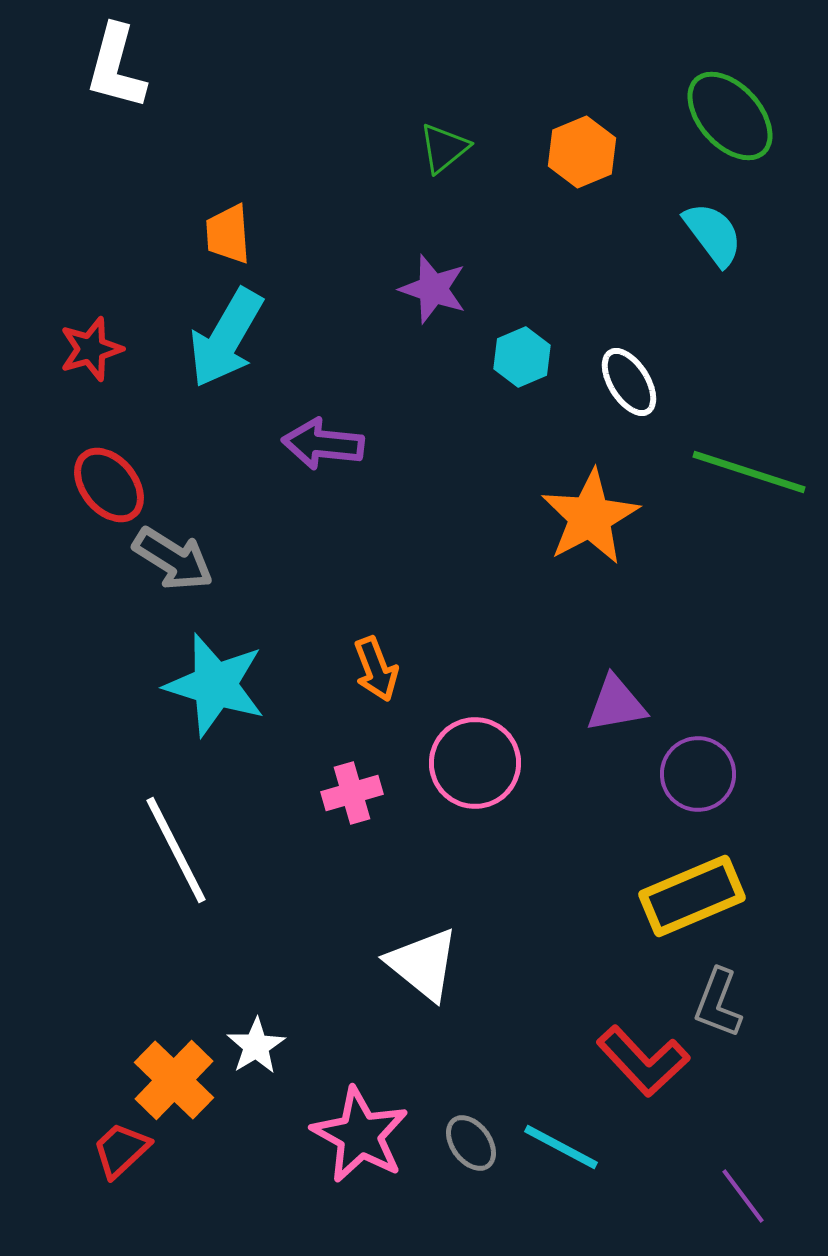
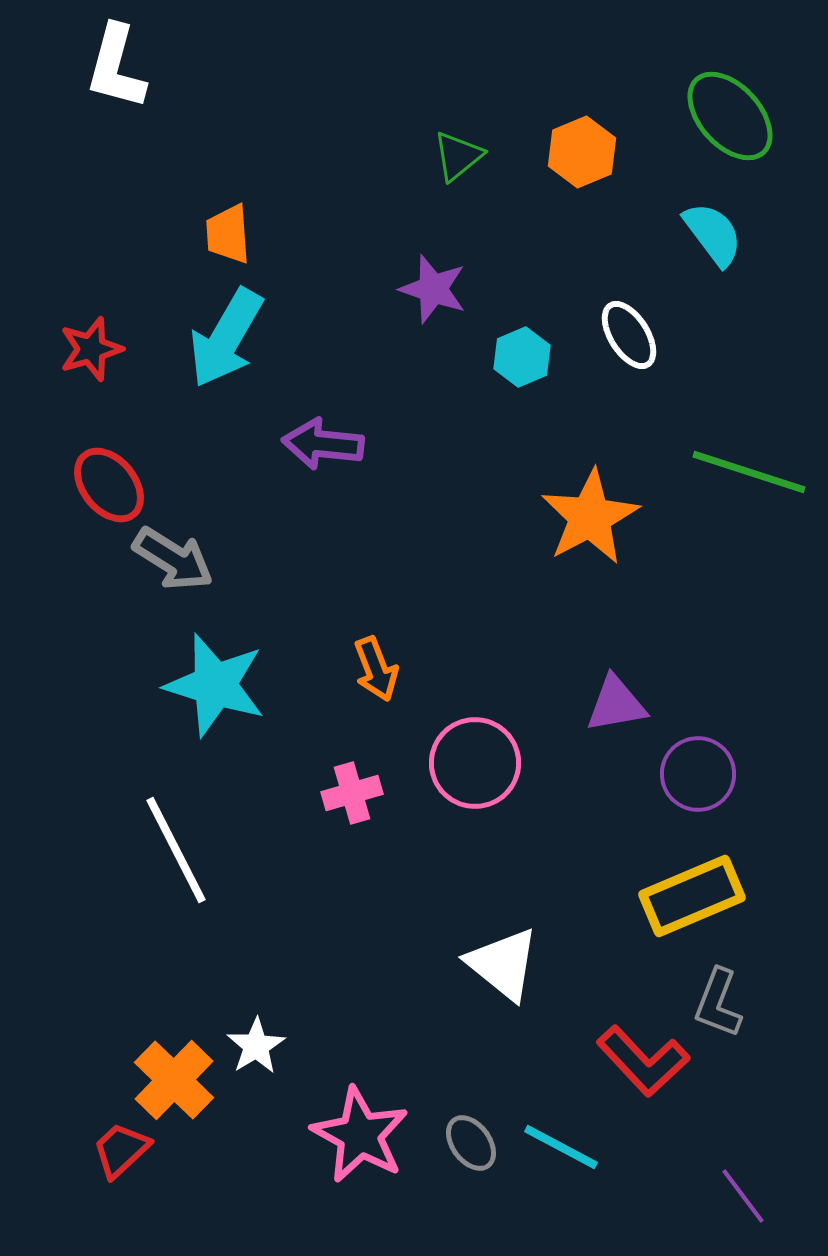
green triangle: moved 14 px right, 8 px down
white ellipse: moved 47 px up
white triangle: moved 80 px right
